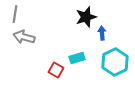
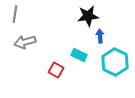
black star: moved 2 px right, 1 px up; rotated 10 degrees clockwise
blue arrow: moved 2 px left, 3 px down
gray arrow: moved 1 px right, 5 px down; rotated 30 degrees counterclockwise
cyan rectangle: moved 2 px right, 3 px up; rotated 42 degrees clockwise
cyan hexagon: rotated 8 degrees counterclockwise
